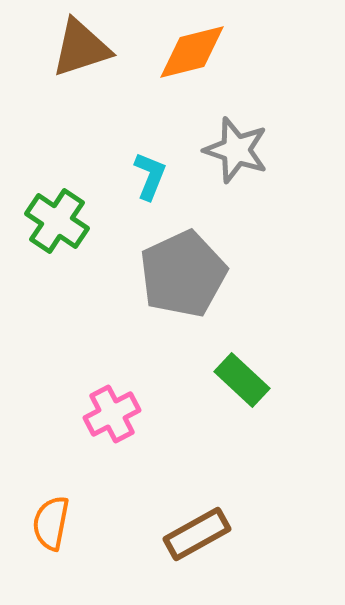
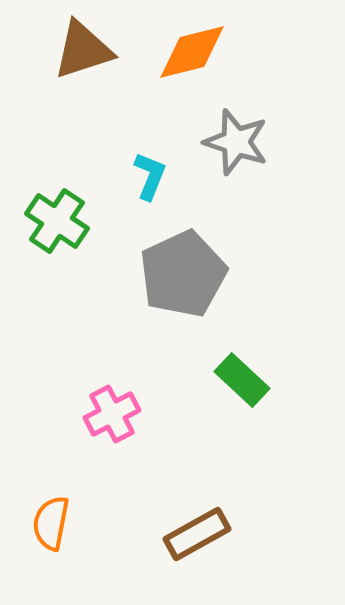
brown triangle: moved 2 px right, 2 px down
gray star: moved 8 px up
